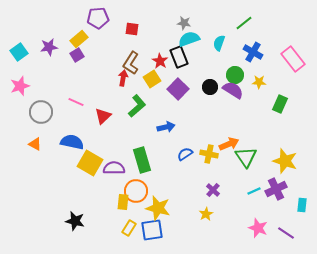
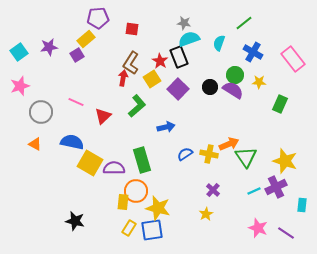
yellow rectangle at (79, 39): moved 7 px right
purple cross at (276, 189): moved 2 px up
